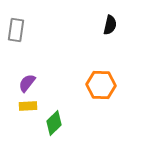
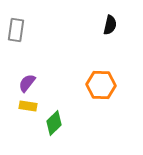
yellow rectangle: rotated 12 degrees clockwise
